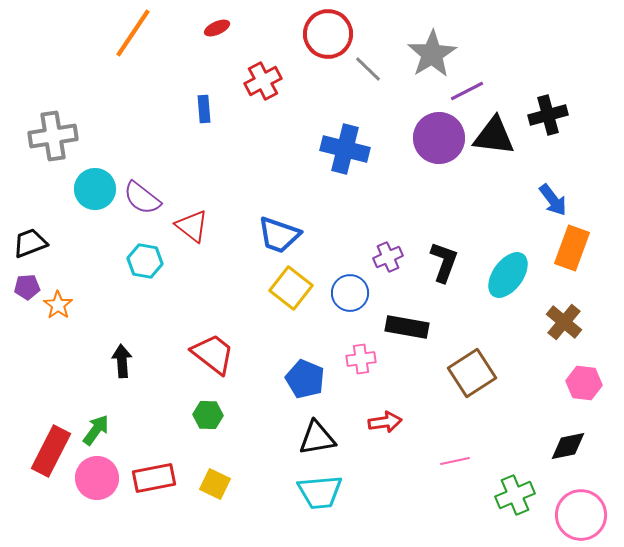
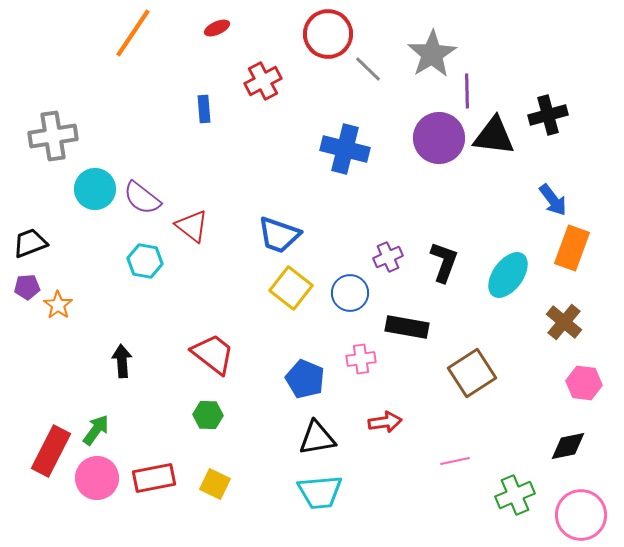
purple line at (467, 91): rotated 64 degrees counterclockwise
